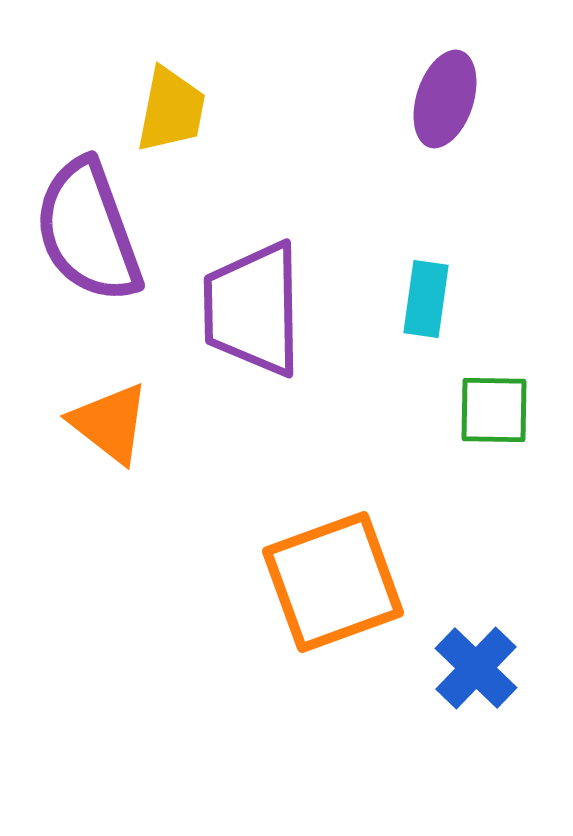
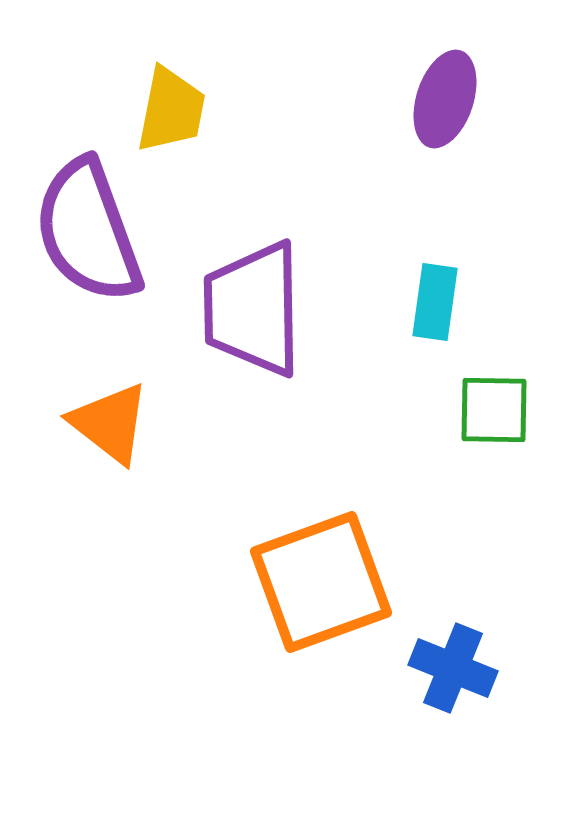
cyan rectangle: moved 9 px right, 3 px down
orange square: moved 12 px left
blue cross: moved 23 px left; rotated 22 degrees counterclockwise
